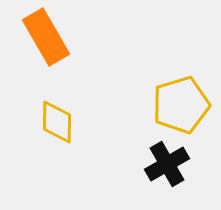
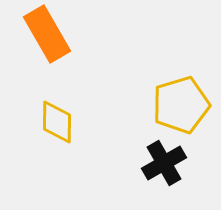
orange rectangle: moved 1 px right, 3 px up
black cross: moved 3 px left, 1 px up
